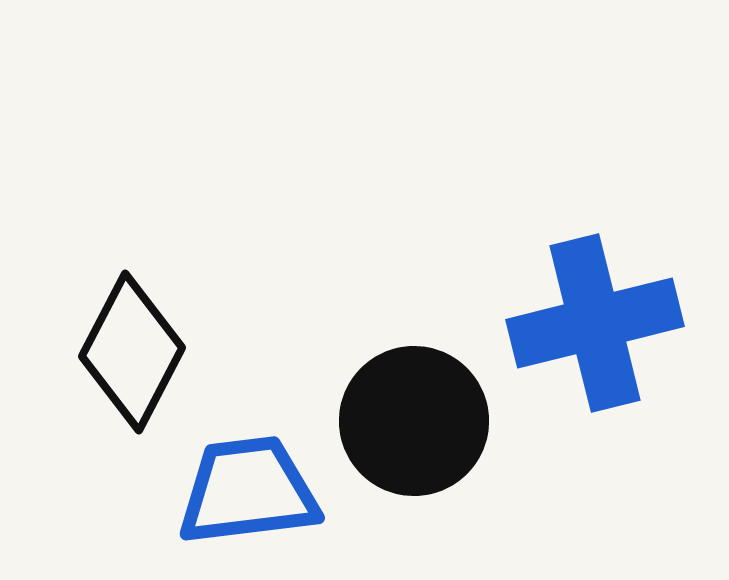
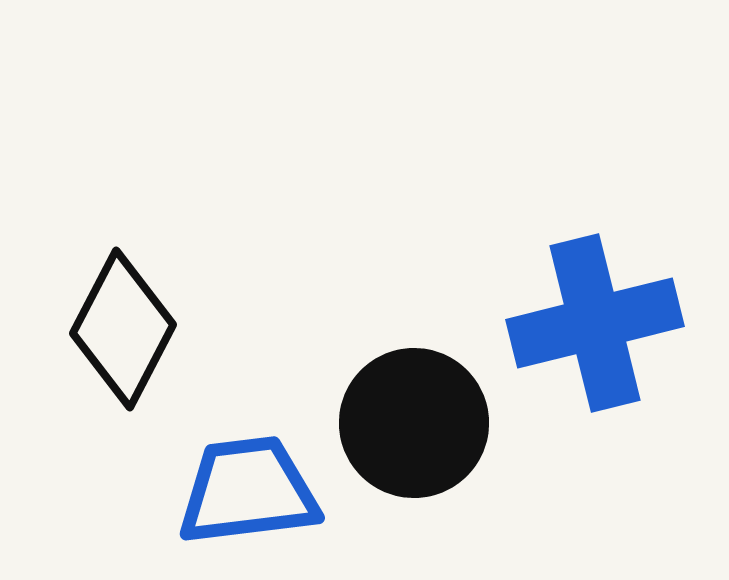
black diamond: moved 9 px left, 23 px up
black circle: moved 2 px down
